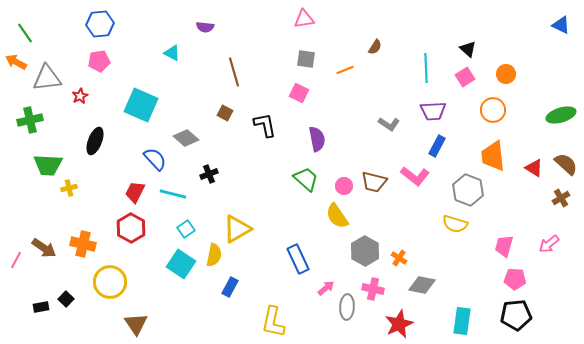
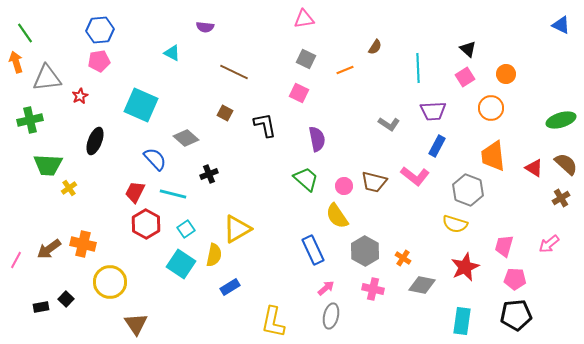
blue hexagon at (100, 24): moved 6 px down
gray square at (306, 59): rotated 18 degrees clockwise
orange arrow at (16, 62): rotated 45 degrees clockwise
cyan line at (426, 68): moved 8 px left
brown line at (234, 72): rotated 48 degrees counterclockwise
orange circle at (493, 110): moved 2 px left, 2 px up
green ellipse at (561, 115): moved 5 px down
yellow cross at (69, 188): rotated 21 degrees counterclockwise
red hexagon at (131, 228): moved 15 px right, 4 px up
brown arrow at (44, 248): moved 5 px right, 1 px down; rotated 110 degrees clockwise
orange cross at (399, 258): moved 4 px right
blue rectangle at (298, 259): moved 15 px right, 9 px up
blue rectangle at (230, 287): rotated 30 degrees clockwise
gray ellipse at (347, 307): moved 16 px left, 9 px down; rotated 10 degrees clockwise
red star at (399, 324): moved 66 px right, 57 px up
